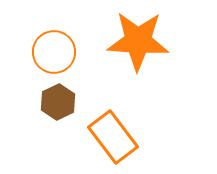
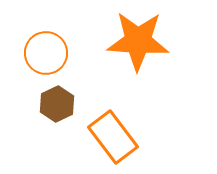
orange circle: moved 8 px left, 1 px down
brown hexagon: moved 1 px left, 2 px down
